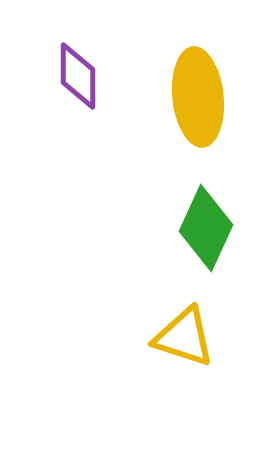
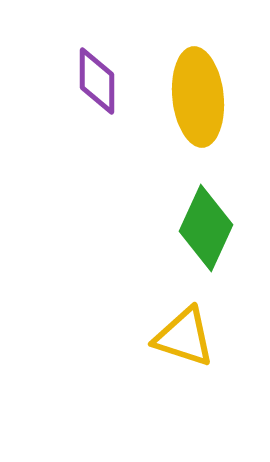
purple diamond: moved 19 px right, 5 px down
